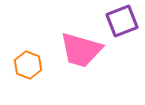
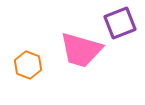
purple square: moved 2 px left, 2 px down
